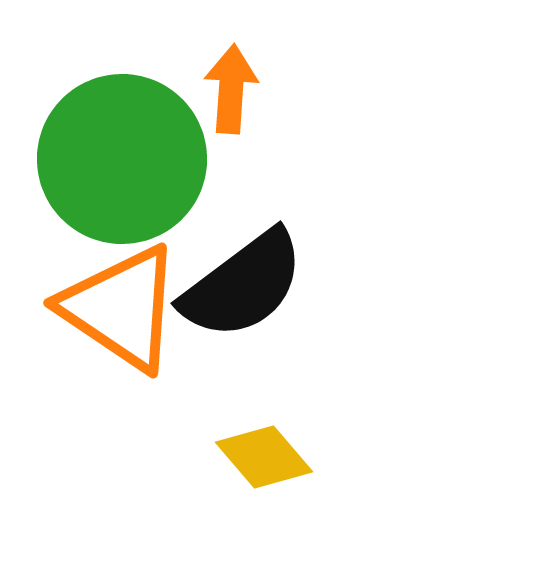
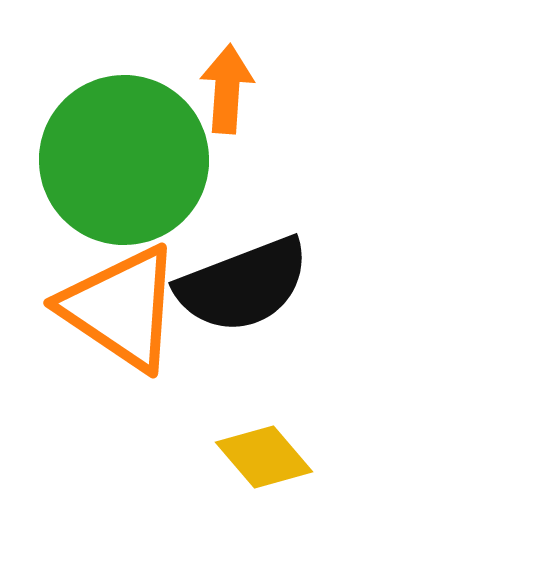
orange arrow: moved 4 px left
green circle: moved 2 px right, 1 px down
black semicircle: rotated 16 degrees clockwise
